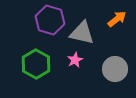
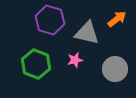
gray triangle: moved 5 px right
pink star: rotated 14 degrees clockwise
green hexagon: rotated 8 degrees counterclockwise
